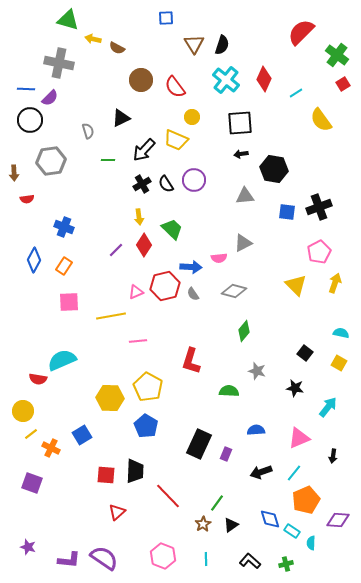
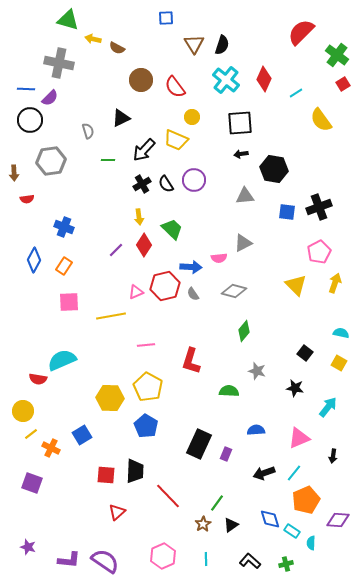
pink line at (138, 341): moved 8 px right, 4 px down
black arrow at (261, 472): moved 3 px right, 1 px down
pink hexagon at (163, 556): rotated 15 degrees clockwise
purple semicircle at (104, 558): moved 1 px right, 3 px down
